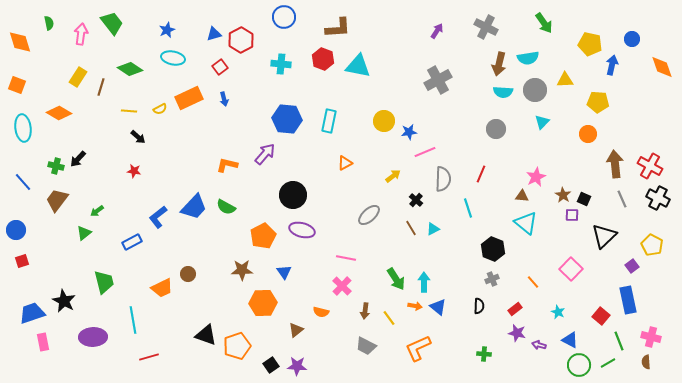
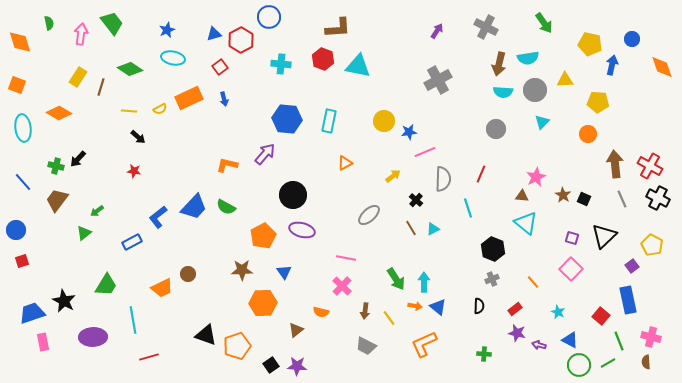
blue circle at (284, 17): moved 15 px left
purple square at (572, 215): moved 23 px down; rotated 16 degrees clockwise
green trapezoid at (104, 282): moved 2 px right, 3 px down; rotated 45 degrees clockwise
orange L-shape at (418, 348): moved 6 px right, 4 px up
